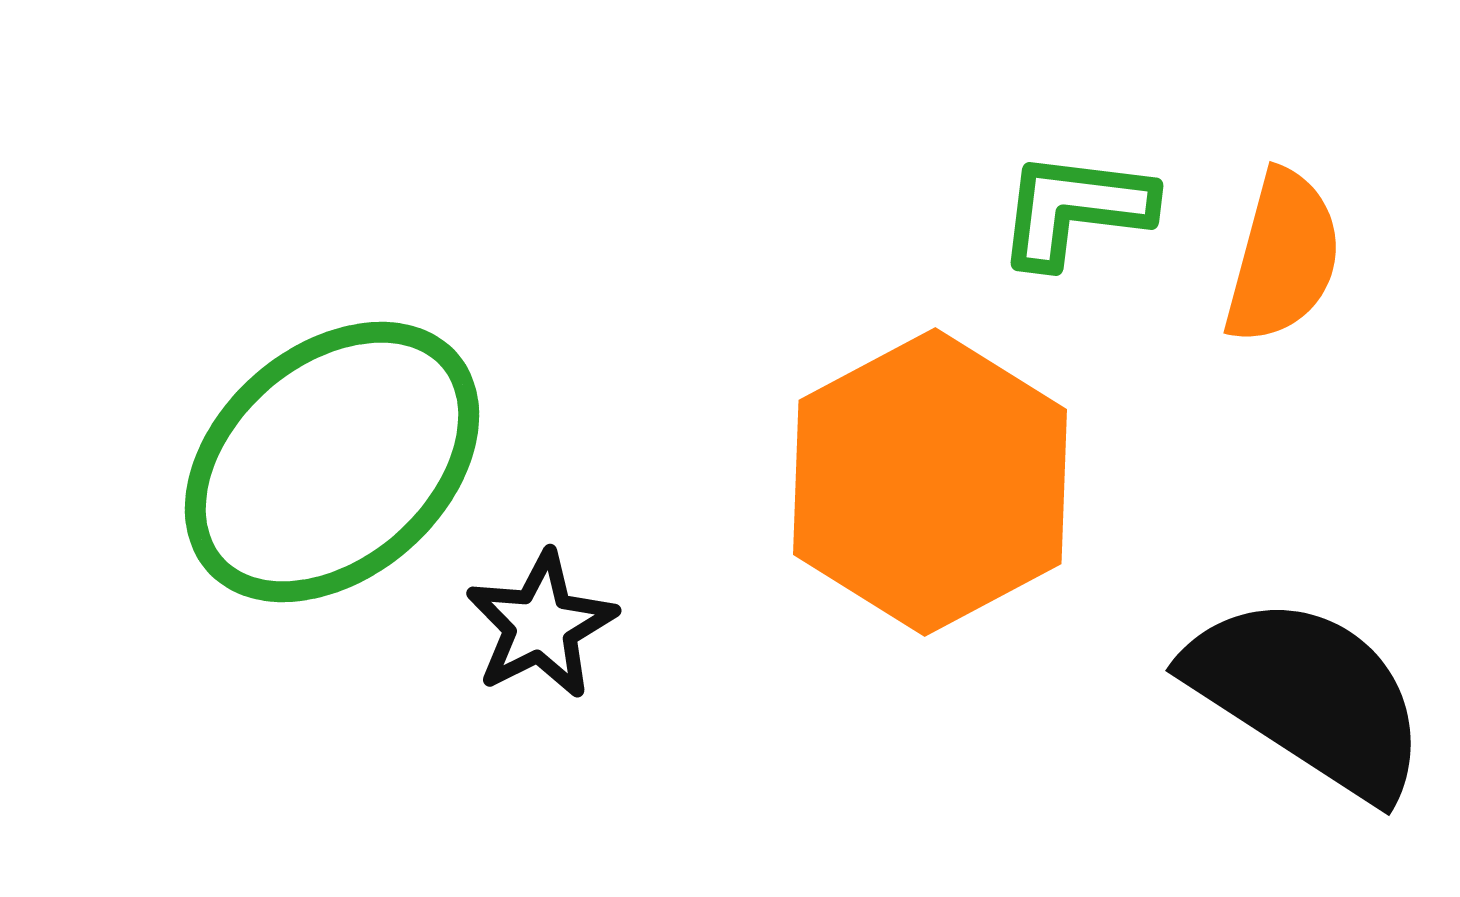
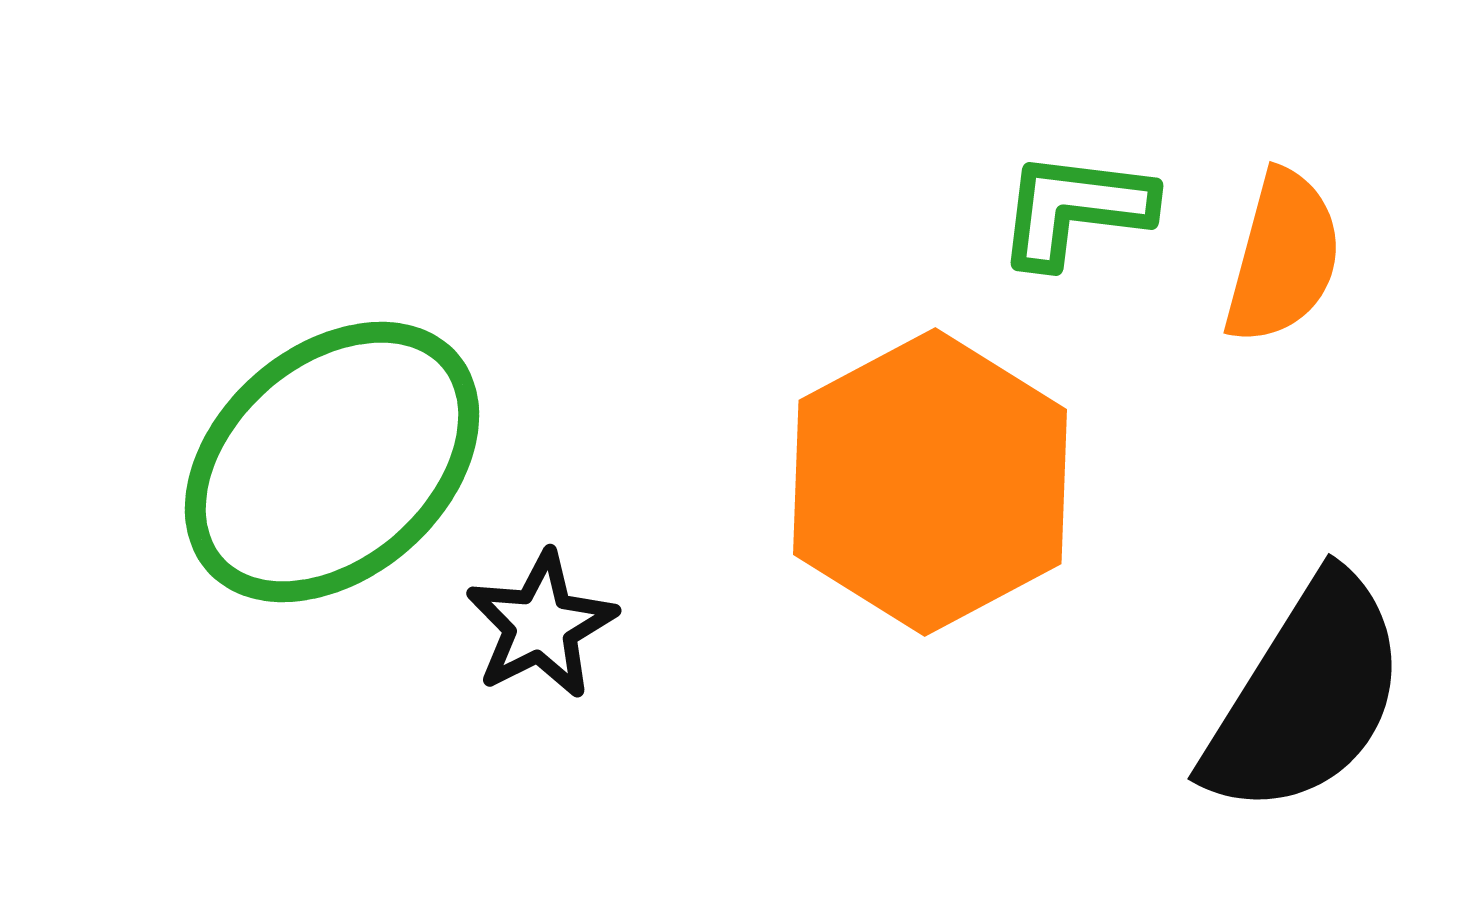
black semicircle: moved 2 px left; rotated 89 degrees clockwise
